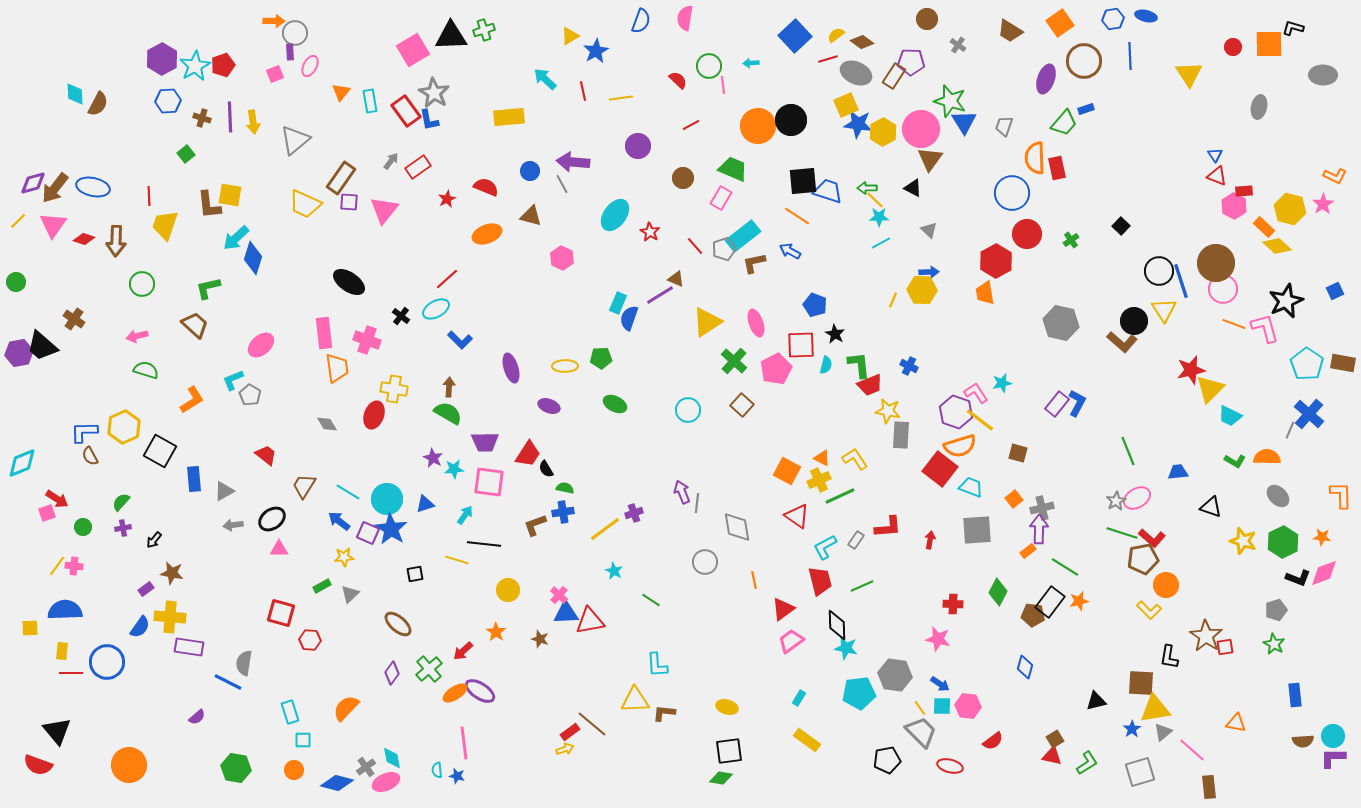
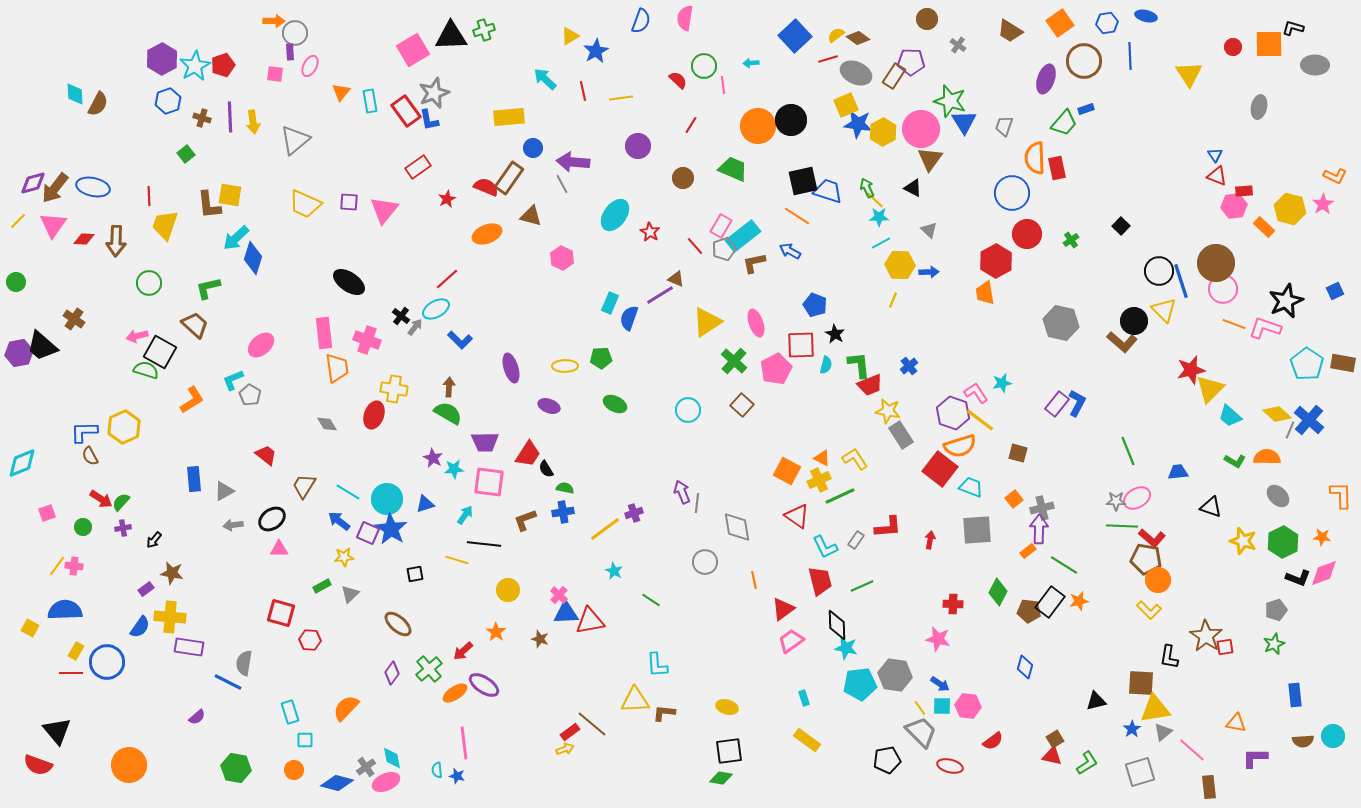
blue hexagon at (1113, 19): moved 6 px left, 4 px down
brown diamond at (862, 42): moved 4 px left, 4 px up
green circle at (709, 66): moved 5 px left
pink square at (275, 74): rotated 30 degrees clockwise
gray ellipse at (1323, 75): moved 8 px left, 10 px up
gray star at (434, 93): rotated 20 degrees clockwise
blue hexagon at (168, 101): rotated 15 degrees counterclockwise
red line at (691, 125): rotated 30 degrees counterclockwise
gray arrow at (391, 161): moved 24 px right, 166 px down
blue circle at (530, 171): moved 3 px right, 23 px up
brown rectangle at (341, 178): moved 168 px right
black square at (803, 181): rotated 8 degrees counterclockwise
green arrow at (867, 188): rotated 66 degrees clockwise
pink rectangle at (721, 198): moved 28 px down
pink hexagon at (1234, 206): rotated 25 degrees clockwise
red diamond at (84, 239): rotated 15 degrees counterclockwise
yellow diamond at (1277, 246): moved 168 px down
green circle at (142, 284): moved 7 px right, 1 px up
yellow hexagon at (922, 290): moved 22 px left, 25 px up
cyan rectangle at (618, 303): moved 8 px left
yellow triangle at (1164, 310): rotated 12 degrees counterclockwise
pink L-shape at (1265, 328): rotated 56 degrees counterclockwise
blue cross at (909, 366): rotated 24 degrees clockwise
purple hexagon at (956, 412): moved 3 px left, 1 px down
blue cross at (1309, 414): moved 6 px down
cyan trapezoid at (1230, 416): rotated 15 degrees clockwise
gray rectangle at (901, 435): rotated 36 degrees counterclockwise
black square at (160, 451): moved 99 px up
red arrow at (57, 499): moved 44 px right
gray star at (1116, 501): rotated 30 degrees clockwise
brown L-shape at (535, 525): moved 10 px left, 5 px up
green line at (1122, 533): moved 7 px up; rotated 16 degrees counterclockwise
cyan L-shape at (825, 547): rotated 88 degrees counterclockwise
brown pentagon at (1143, 559): moved 3 px right; rotated 20 degrees clockwise
green line at (1065, 567): moved 1 px left, 2 px up
orange circle at (1166, 585): moved 8 px left, 5 px up
brown pentagon at (1033, 615): moved 4 px left, 4 px up
yellow square at (30, 628): rotated 30 degrees clockwise
green star at (1274, 644): rotated 20 degrees clockwise
yellow rectangle at (62, 651): moved 14 px right; rotated 24 degrees clockwise
purple ellipse at (480, 691): moved 4 px right, 6 px up
cyan pentagon at (859, 693): moved 1 px right, 9 px up
cyan rectangle at (799, 698): moved 5 px right; rotated 49 degrees counterclockwise
cyan square at (303, 740): moved 2 px right
purple L-shape at (1333, 758): moved 78 px left
